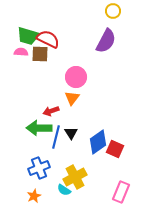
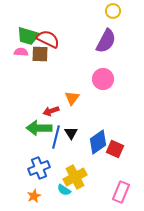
pink circle: moved 27 px right, 2 px down
